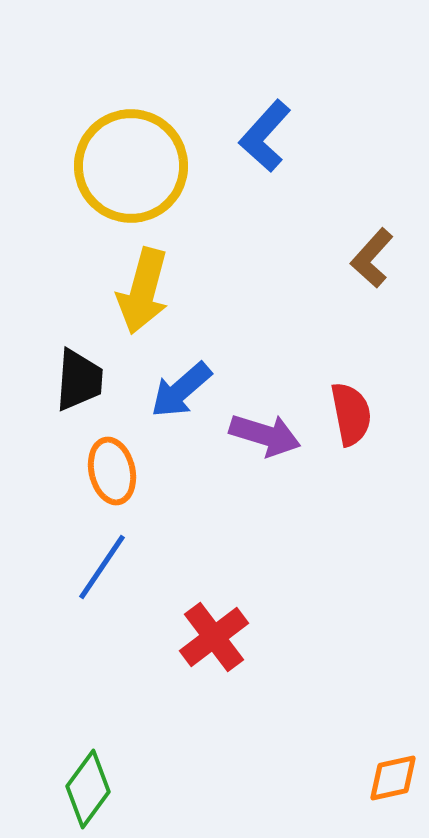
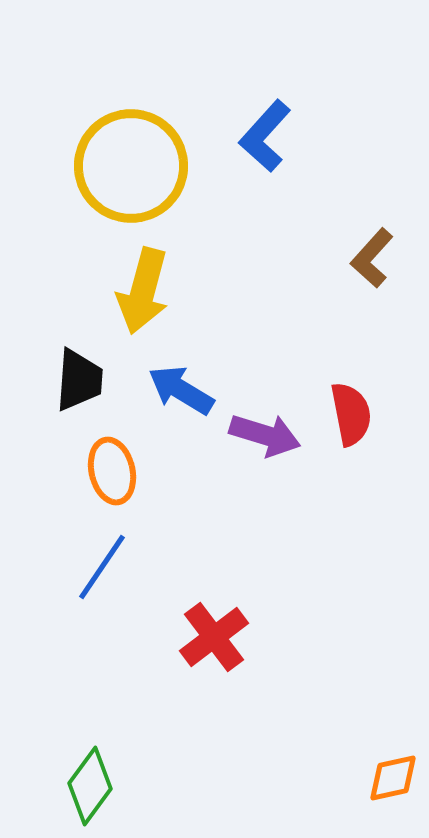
blue arrow: rotated 72 degrees clockwise
green diamond: moved 2 px right, 3 px up
